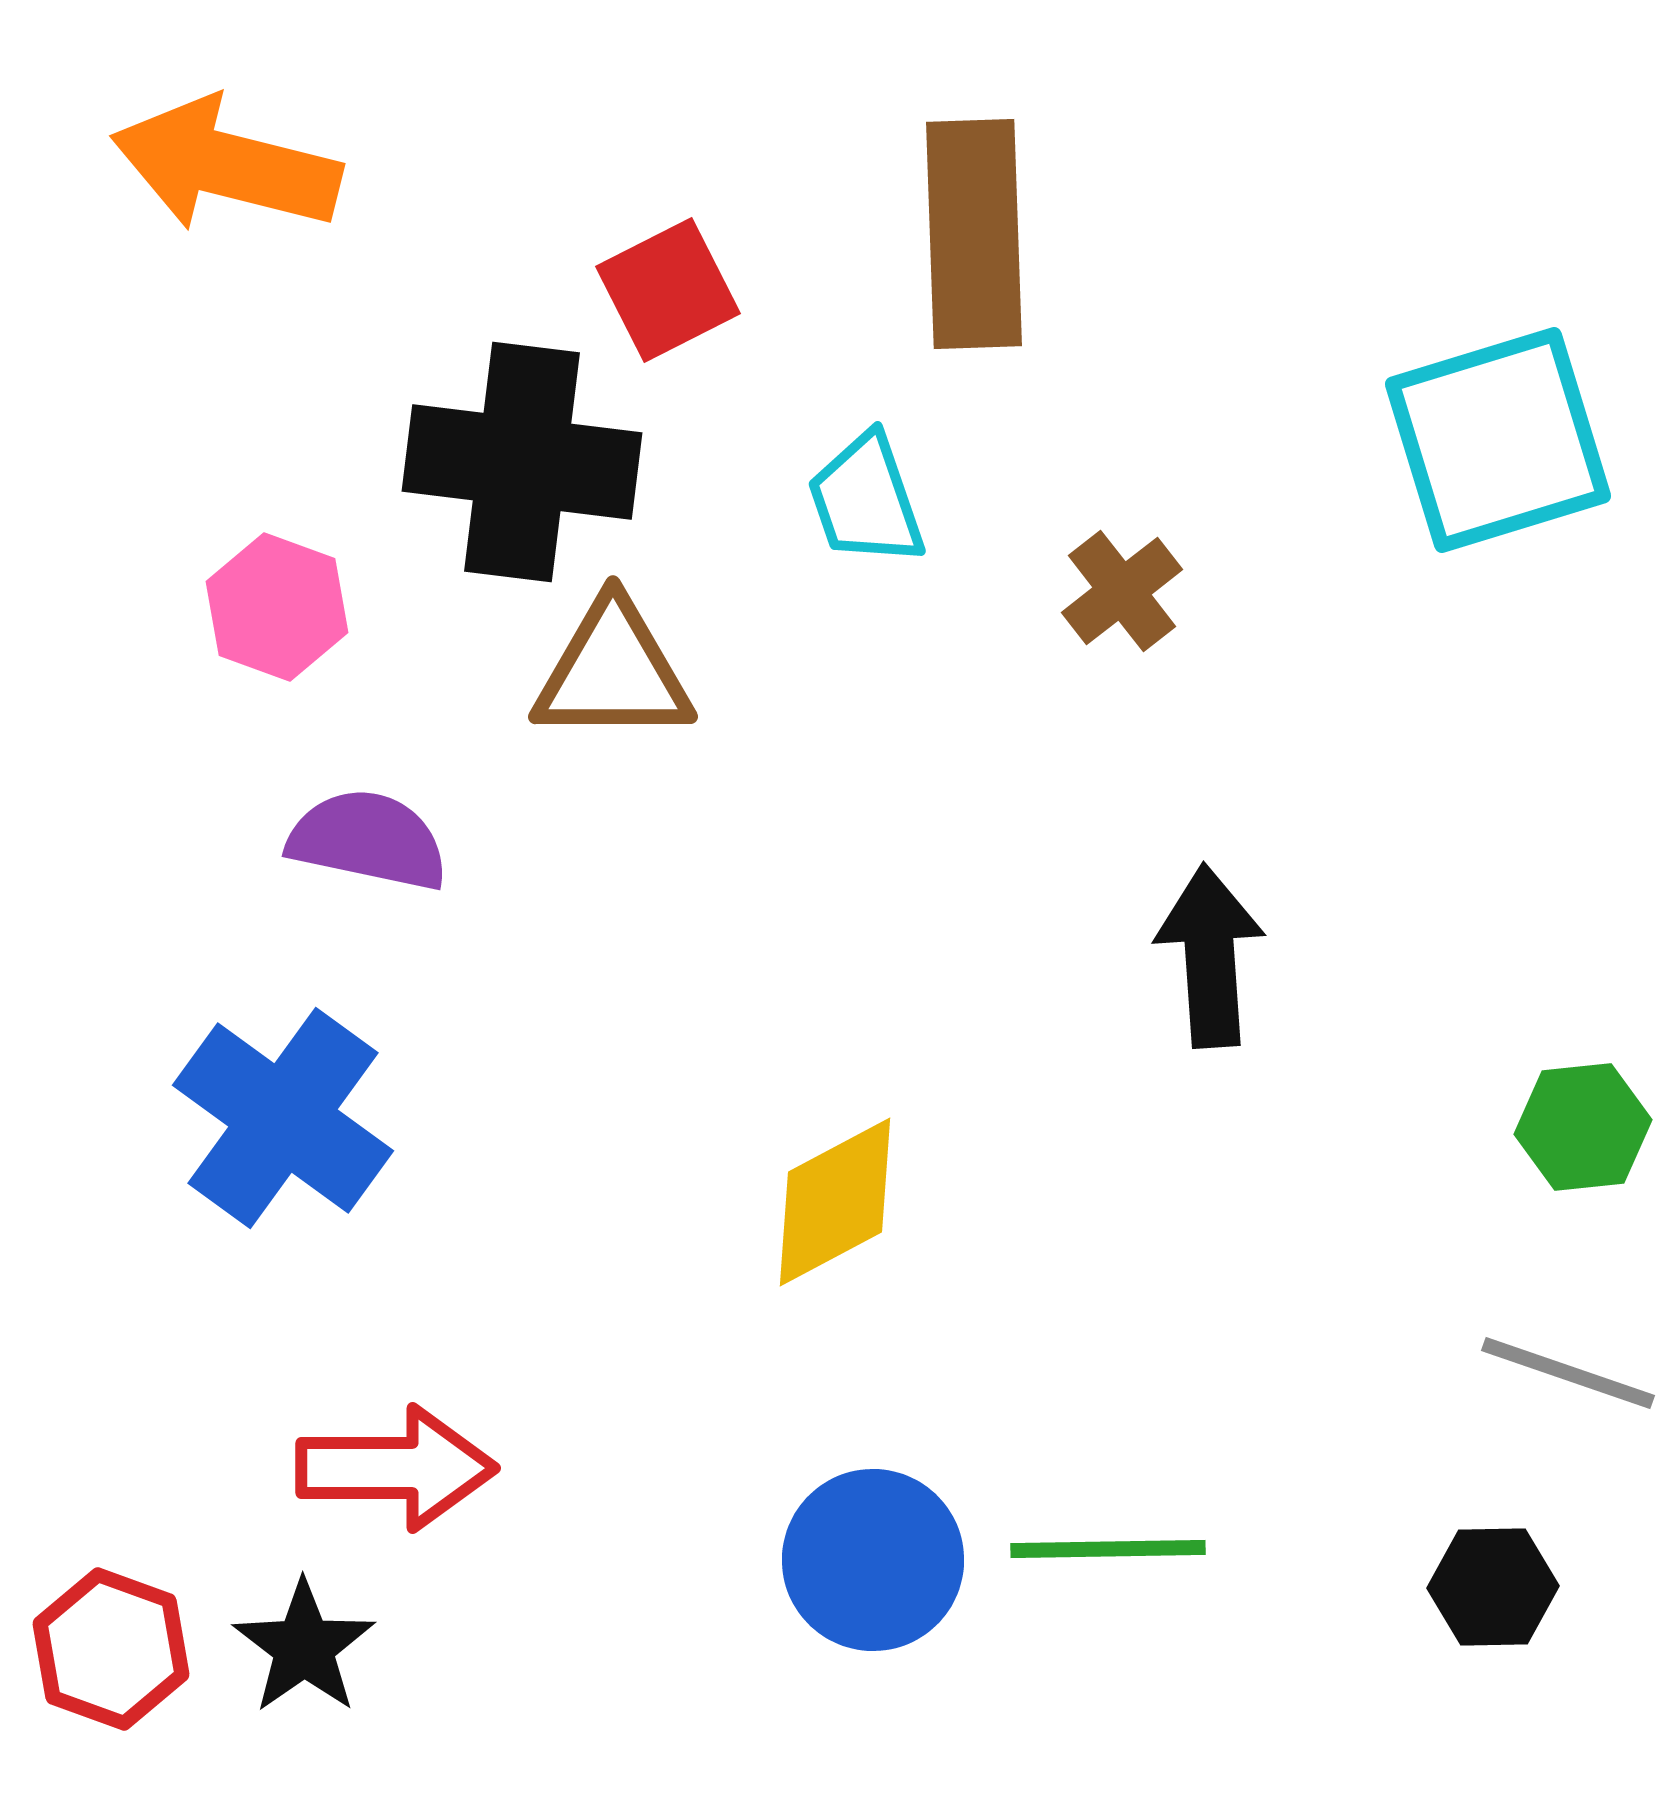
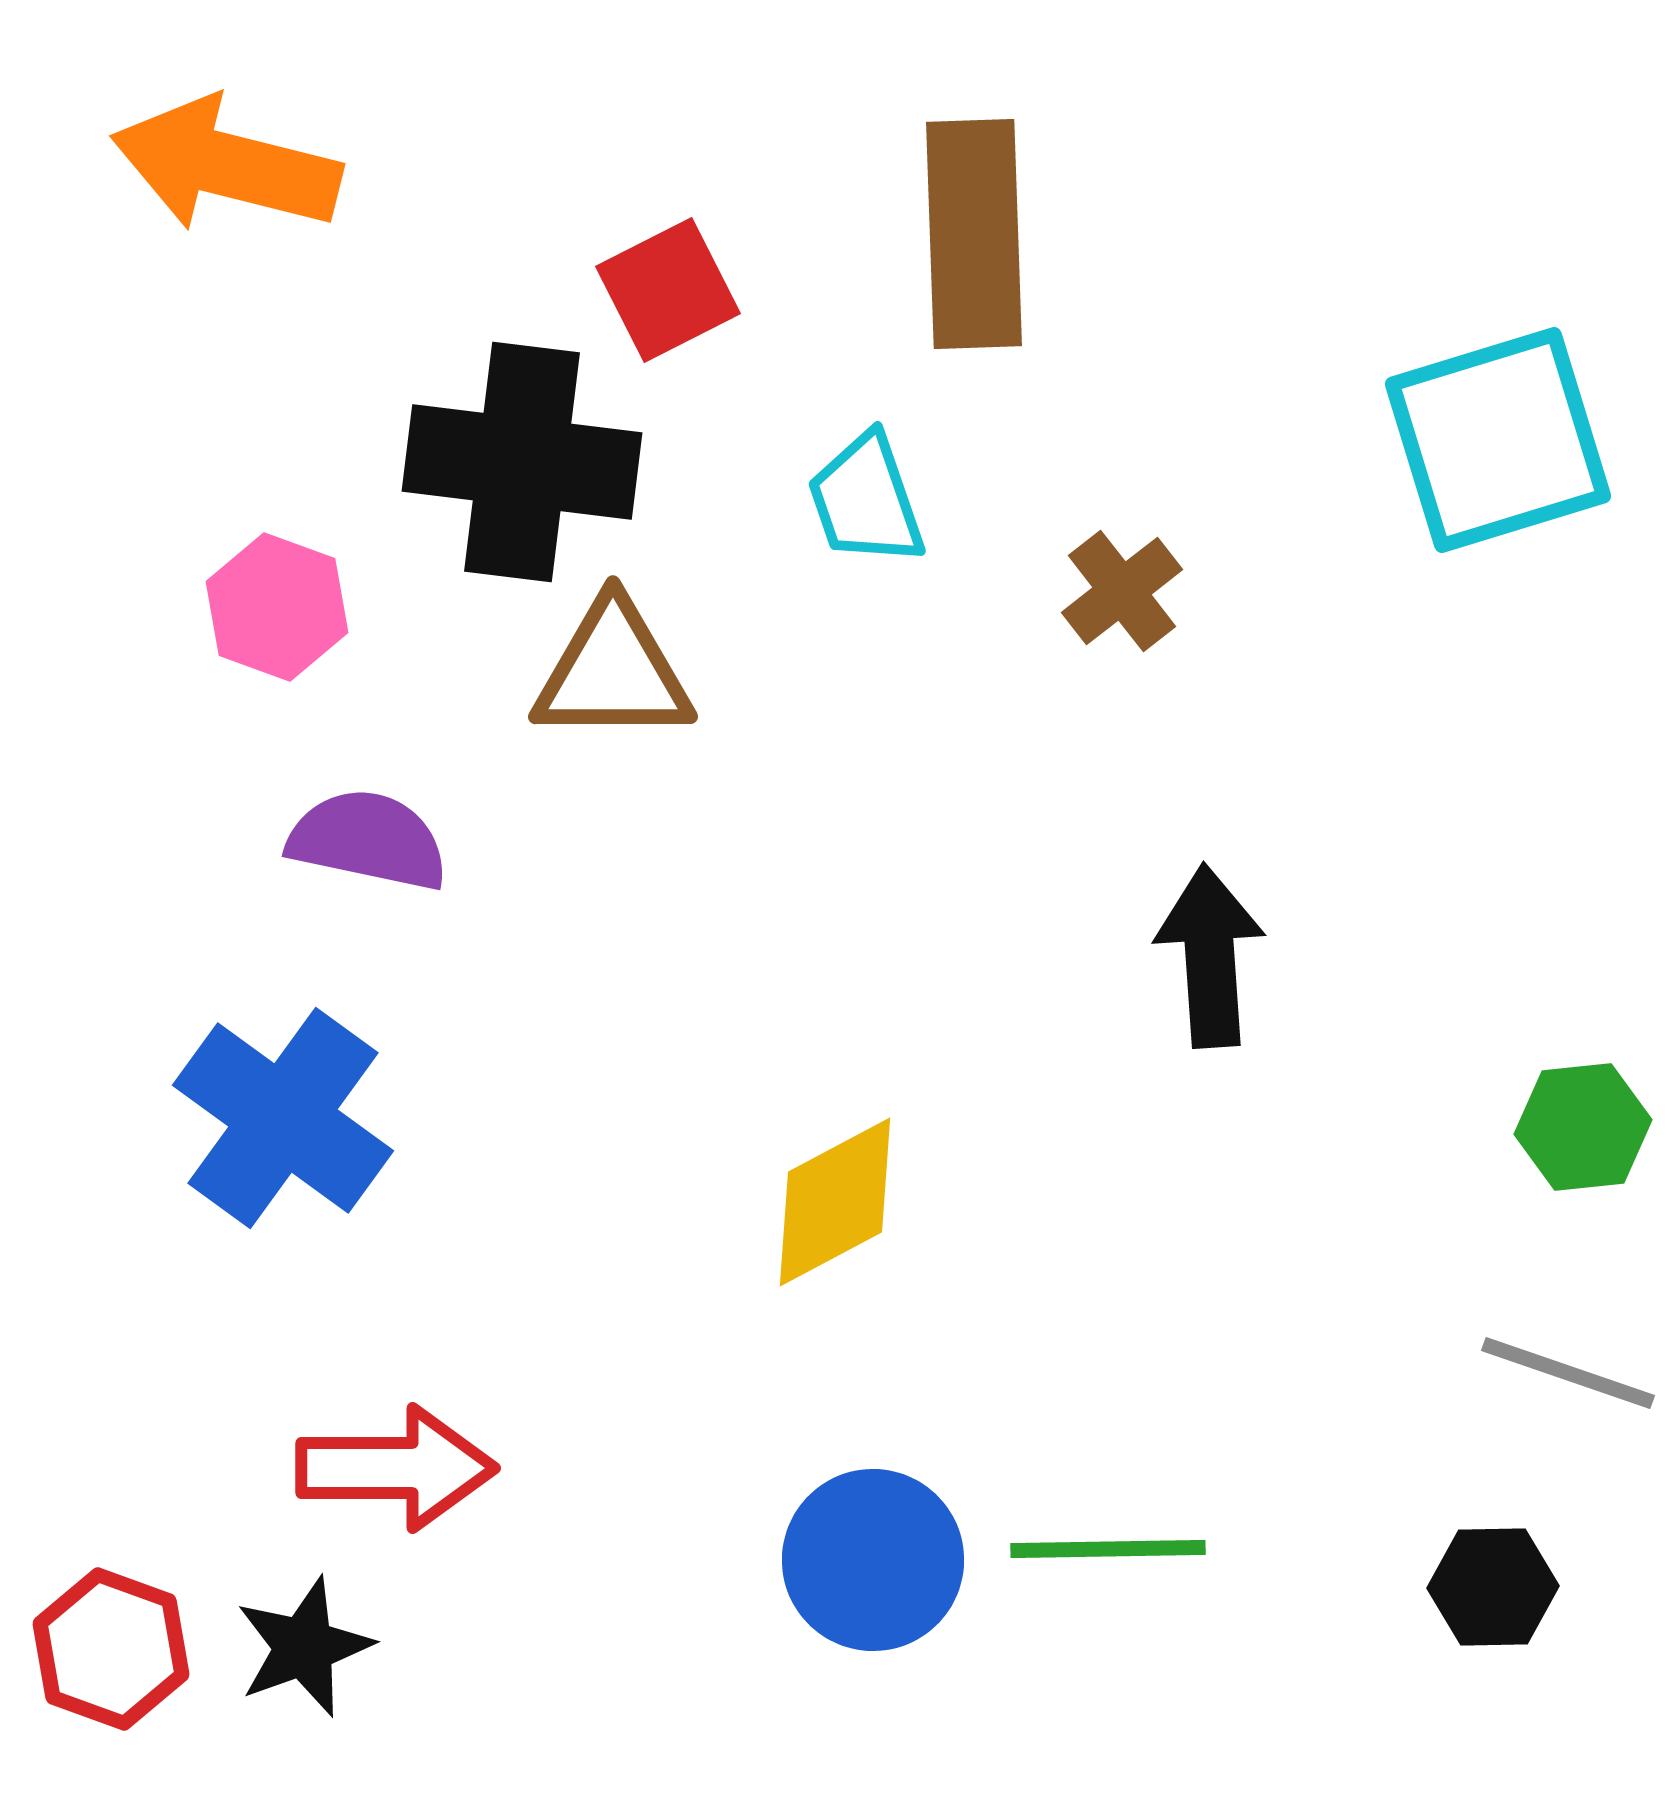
black star: rotated 15 degrees clockwise
